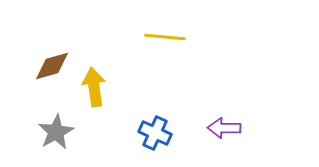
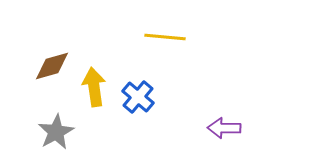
blue cross: moved 17 px left, 36 px up; rotated 16 degrees clockwise
